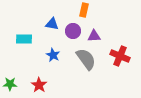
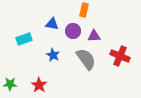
cyan rectangle: rotated 21 degrees counterclockwise
